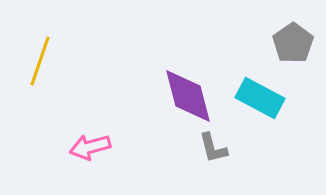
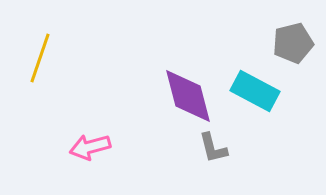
gray pentagon: rotated 21 degrees clockwise
yellow line: moved 3 px up
cyan rectangle: moved 5 px left, 7 px up
